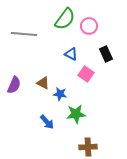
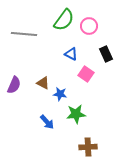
green semicircle: moved 1 px left, 1 px down
